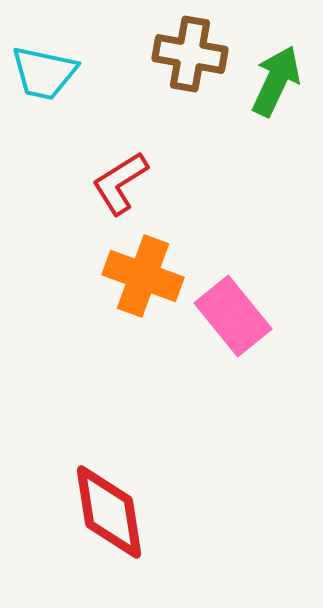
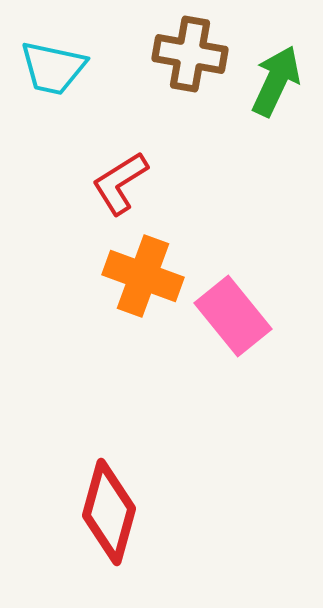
cyan trapezoid: moved 9 px right, 5 px up
red diamond: rotated 24 degrees clockwise
